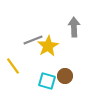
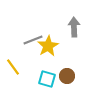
yellow line: moved 1 px down
brown circle: moved 2 px right
cyan square: moved 2 px up
